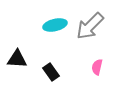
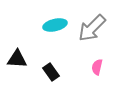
gray arrow: moved 2 px right, 2 px down
